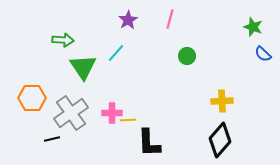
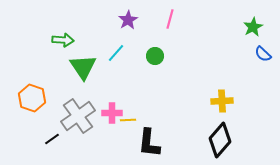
green star: rotated 24 degrees clockwise
green circle: moved 32 px left
orange hexagon: rotated 20 degrees clockwise
gray cross: moved 7 px right, 3 px down
black line: rotated 21 degrees counterclockwise
black L-shape: rotated 8 degrees clockwise
